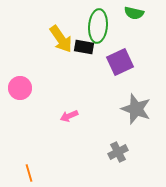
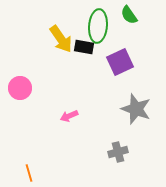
green semicircle: moved 5 px left, 2 px down; rotated 42 degrees clockwise
gray cross: rotated 12 degrees clockwise
